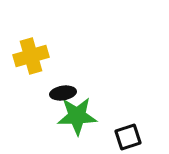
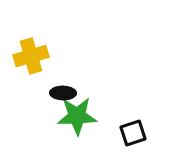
black ellipse: rotated 10 degrees clockwise
black square: moved 5 px right, 4 px up
